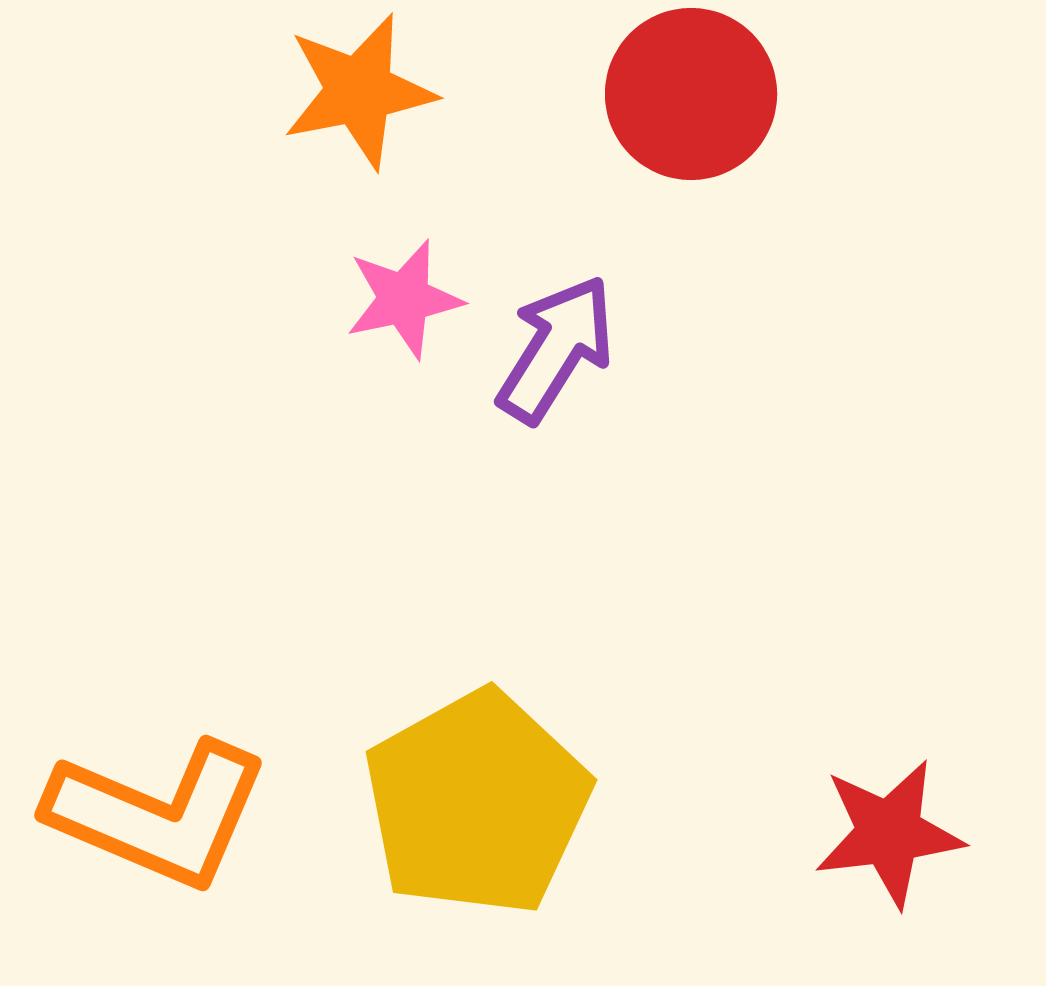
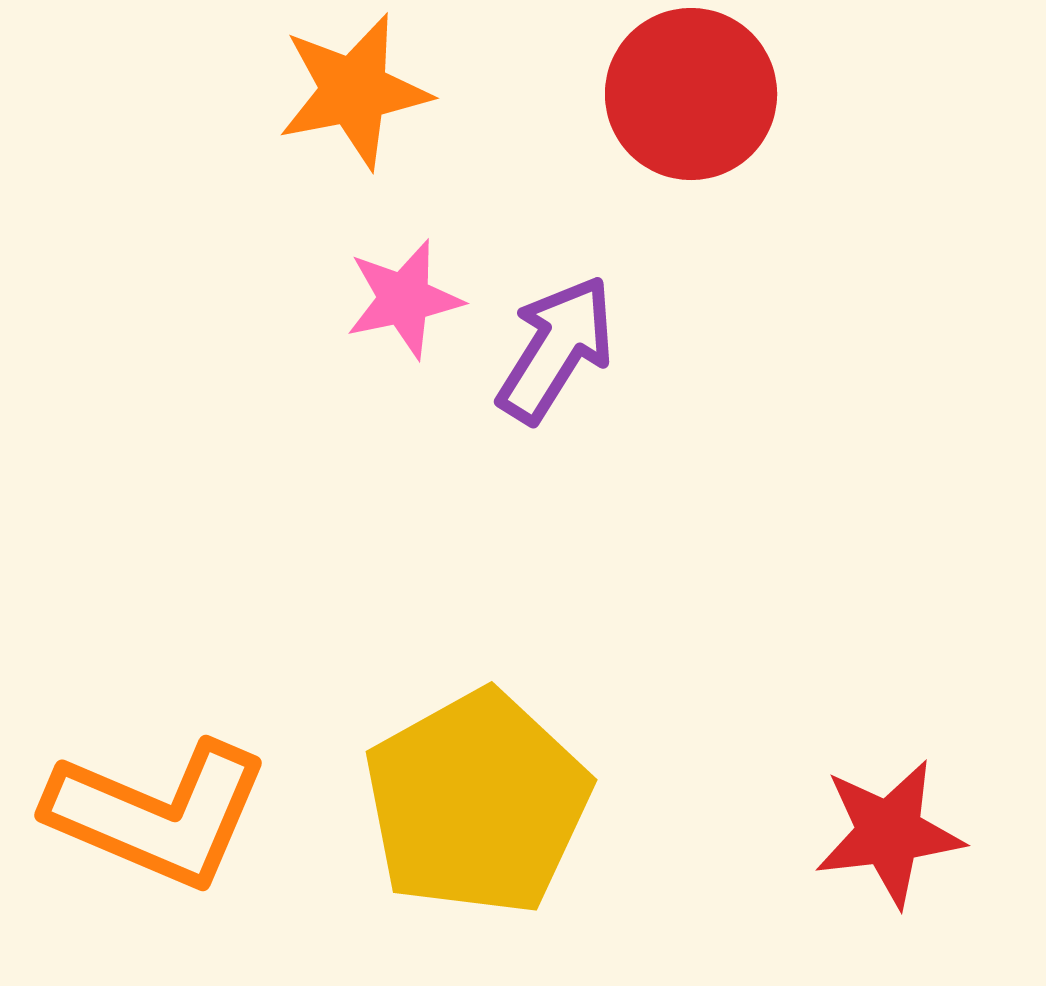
orange star: moved 5 px left
